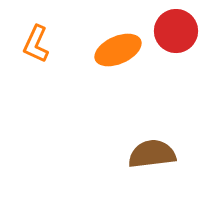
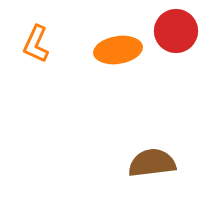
orange ellipse: rotated 15 degrees clockwise
brown semicircle: moved 9 px down
